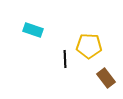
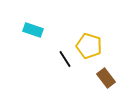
yellow pentagon: rotated 15 degrees clockwise
black line: rotated 30 degrees counterclockwise
